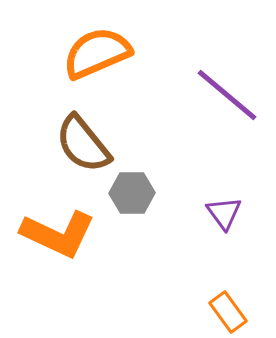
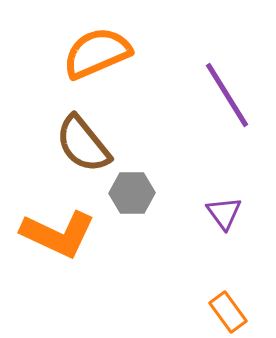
purple line: rotated 18 degrees clockwise
